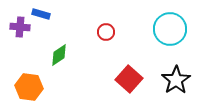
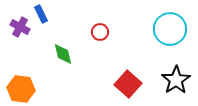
blue rectangle: rotated 48 degrees clockwise
purple cross: rotated 24 degrees clockwise
red circle: moved 6 px left
green diamond: moved 4 px right, 1 px up; rotated 70 degrees counterclockwise
red square: moved 1 px left, 5 px down
orange hexagon: moved 8 px left, 2 px down
